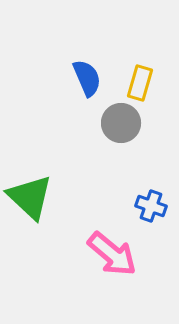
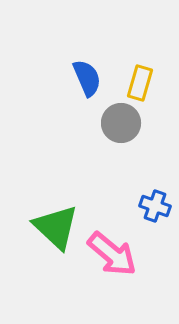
green triangle: moved 26 px right, 30 px down
blue cross: moved 4 px right
